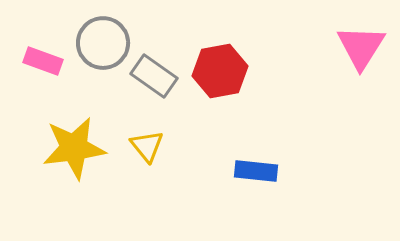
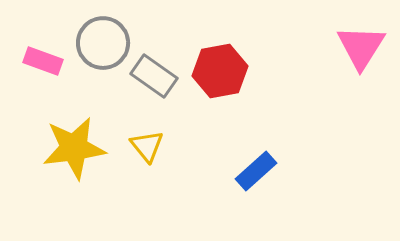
blue rectangle: rotated 48 degrees counterclockwise
